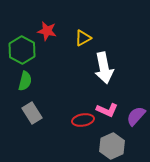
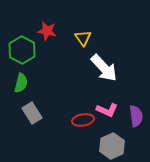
yellow triangle: rotated 36 degrees counterclockwise
white arrow: rotated 32 degrees counterclockwise
green semicircle: moved 4 px left, 2 px down
purple semicircle: rotated 130 degrees clockwise
